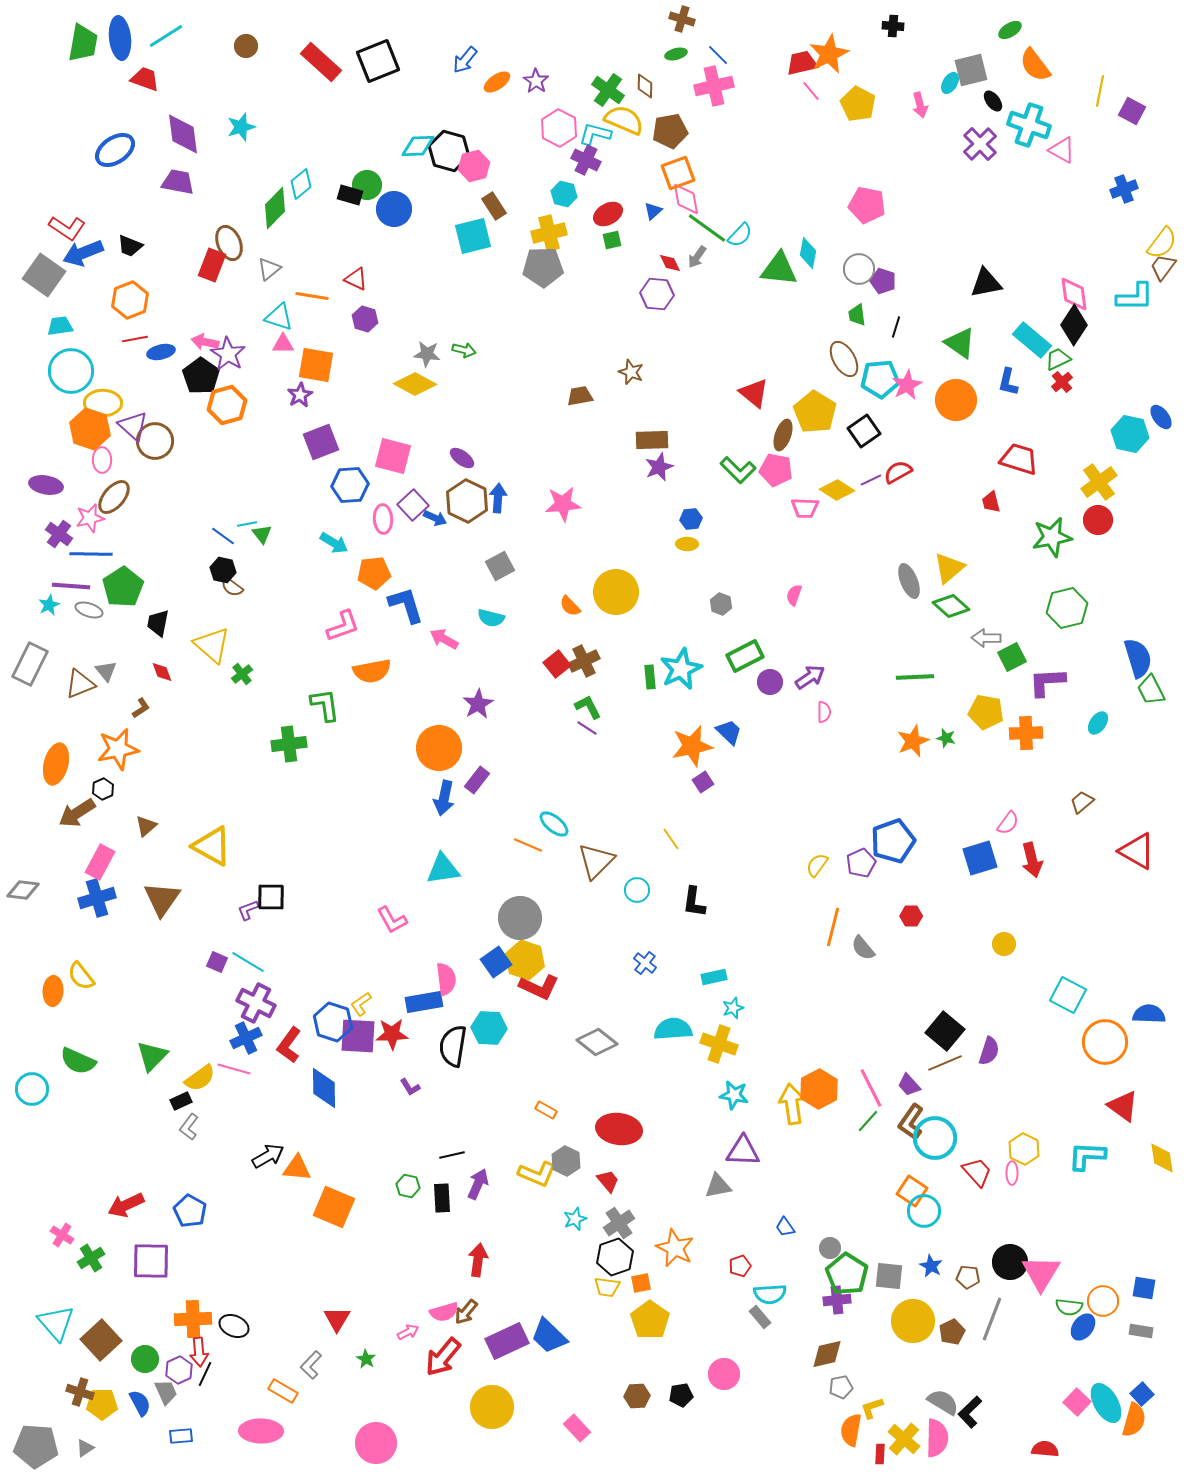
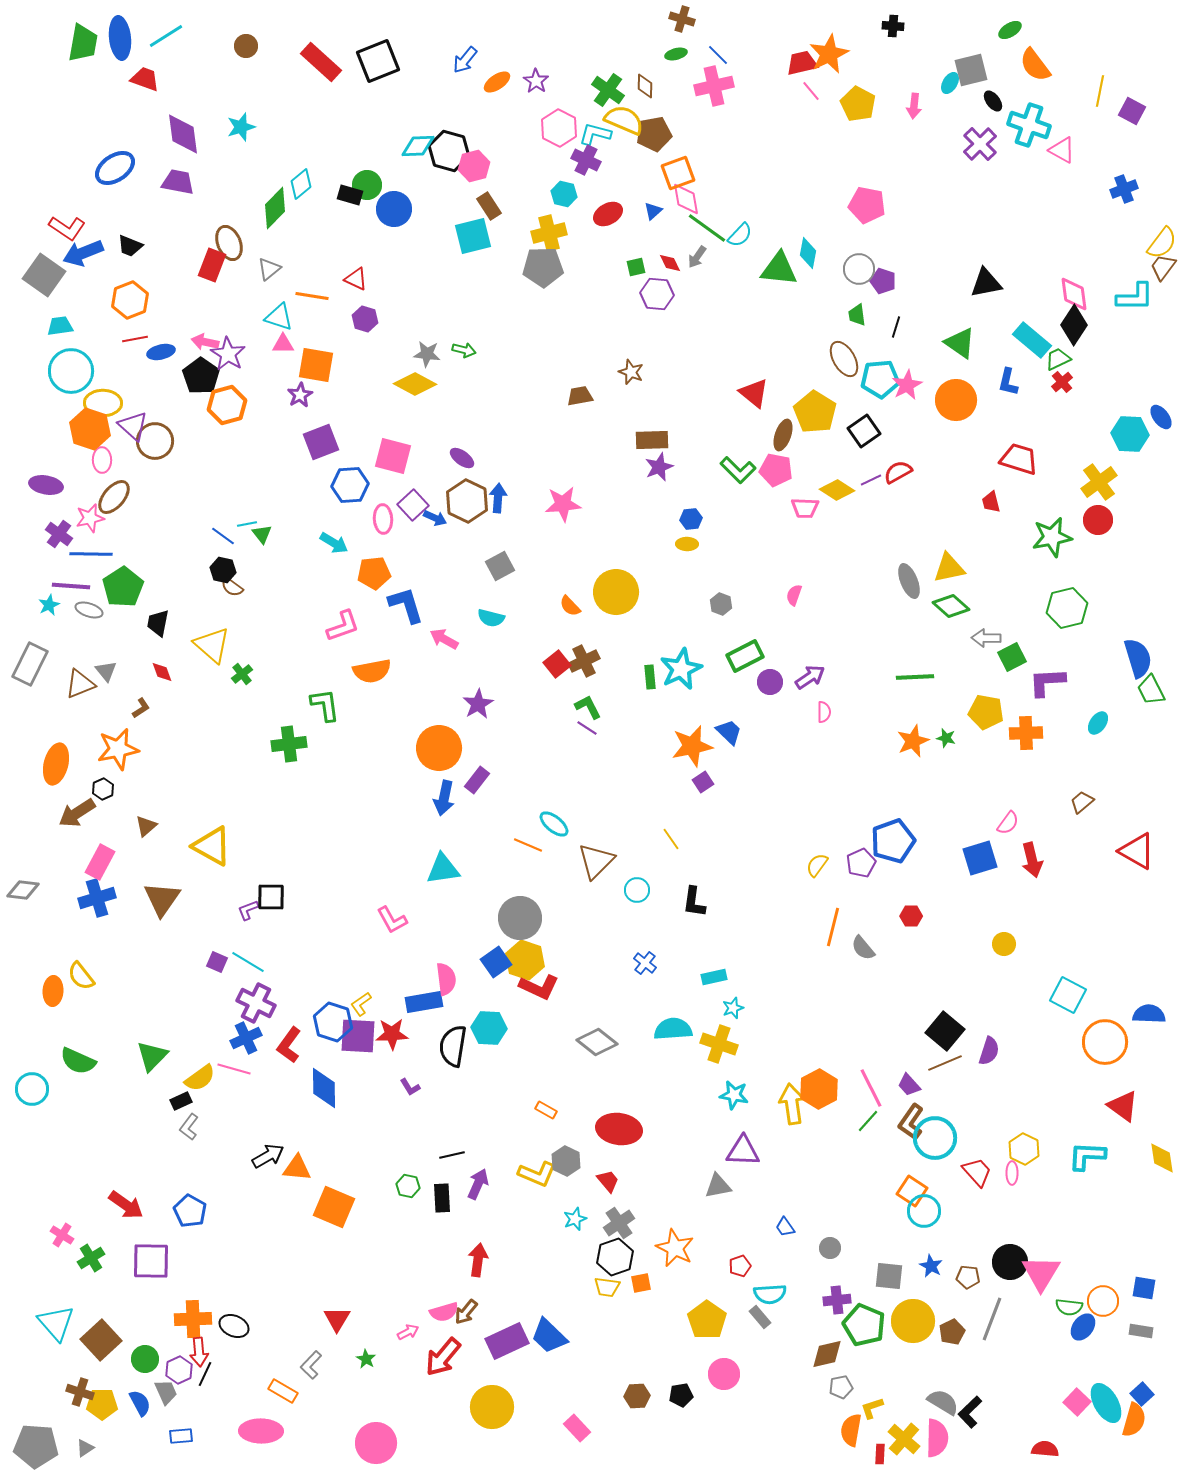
pink arrow at (920, 105): moved 6 px left, 1 px down; rotated 20 degrees clockwise
brown pentagon at (670, 131): moved 16 px left, 3 px down
blue ellipse at (115, 150): moved 18 px down
brown rectangle at (494, 206): moved 5 px left
green square at (612, 240): moved 24 px right, 27 px down
cyan hexagon at (1130, 434): rotated 9 degrees counterclockwise
yellow triangle at (949, 568): rotated 28 degrees clockwise
red arrow at (126, 1205): rotated 120 degrees counterclockwise
green pentagon at (847, 1274): moved 17 px right, 51 px down; rotated 9 degrees counterclockwise
yellow pentagon at (650, 1320): moved 57 px right
